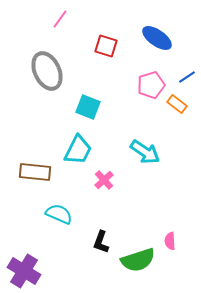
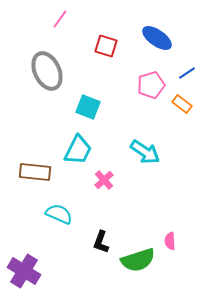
blue line: moved 4 px up
orange rectangle: moved 5 px right
